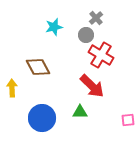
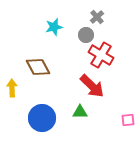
gray cross: moved 1 px right, 1 px up
